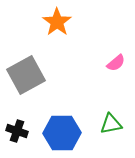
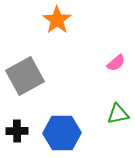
orange star: moved 2 px up
gray square: moved 1 px left, 1 px down
green triangle: moved 7 px right, 10 px up
black cross: rotated 20 degrees counterclockwise
